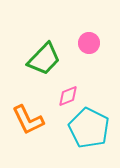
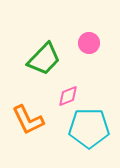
cyan pentagon: rotated 27 degrees counterclockwise
